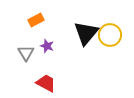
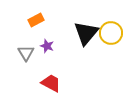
yellow circle: moved 1 px right, 2 px up
red trapezoid: moved 5 px right
